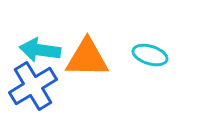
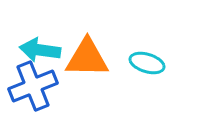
cyan ellipse: moved 3 px left, 8 px down
blue cross: rotated 9 degrees clockwise
